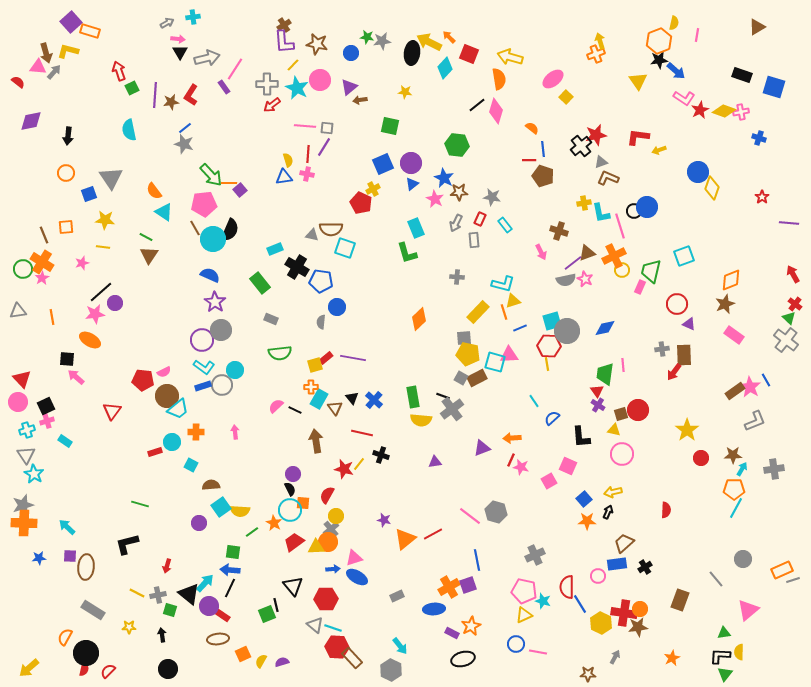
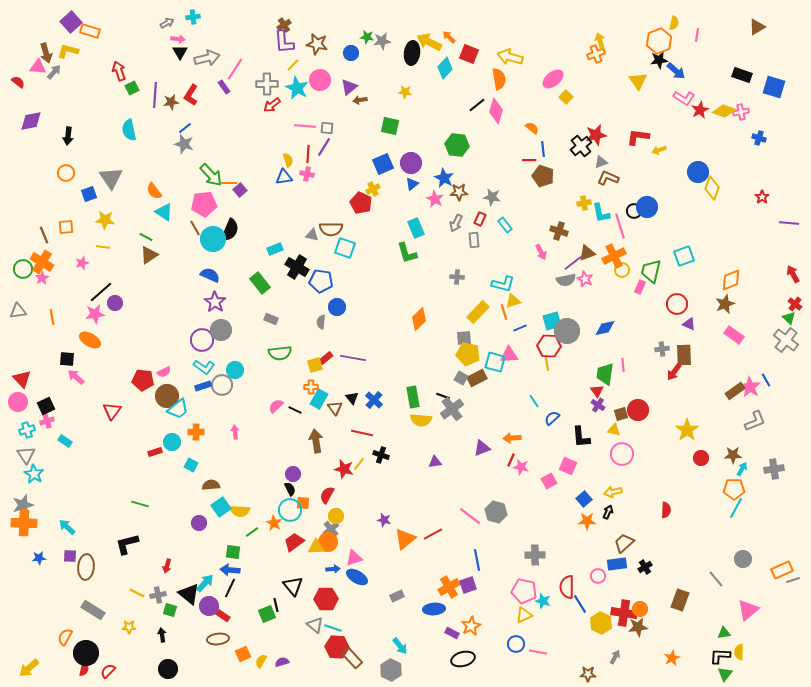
brown triangle at (149, 255): rotated 24 degrees clockwise
gray cross at (535, 555): rotated 24 degrees clockwise
